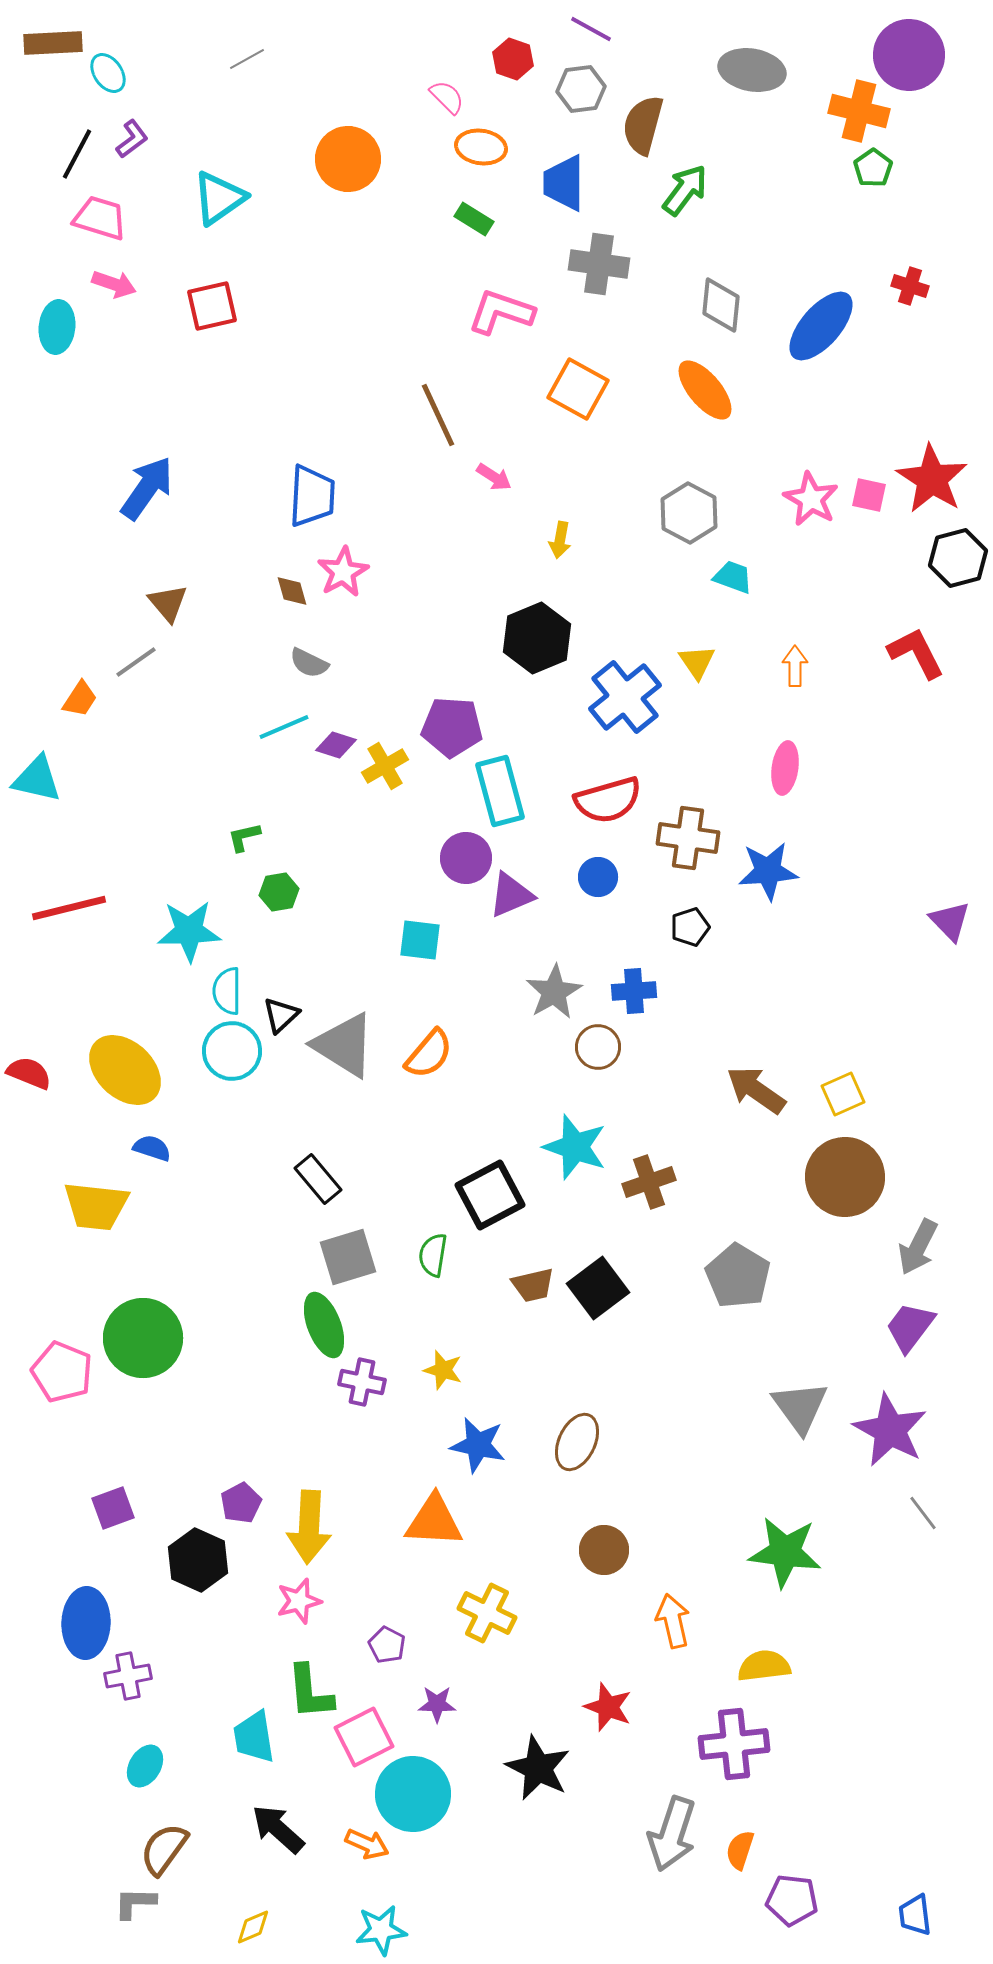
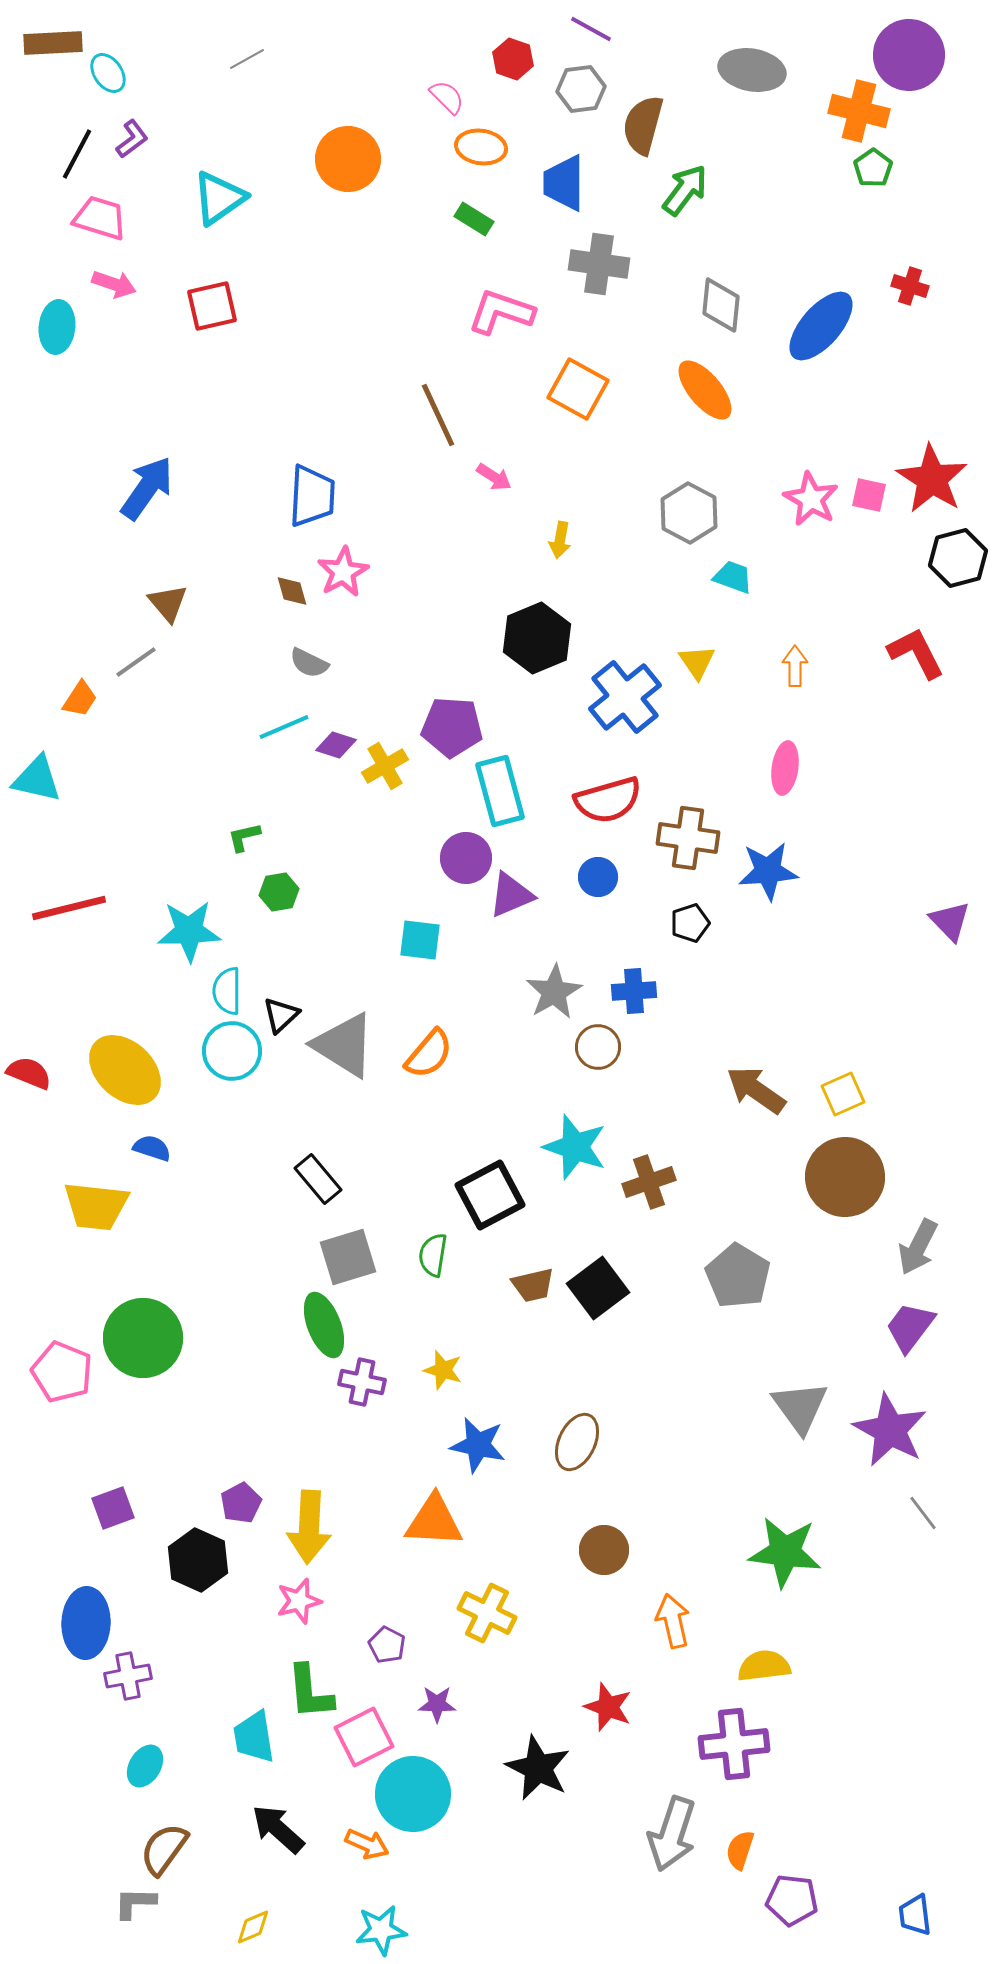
black pentagon at (690, 927): moved 4 px up
